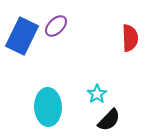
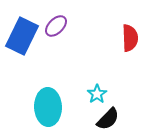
black semicircle: moved 1 px left, 1 px up
